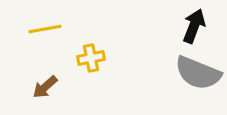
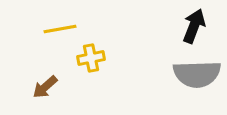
yellow line: moved 15 px right
gray semicircle: moved 1 px left, 1 px down; rotated 24 degrees counterclockwise
